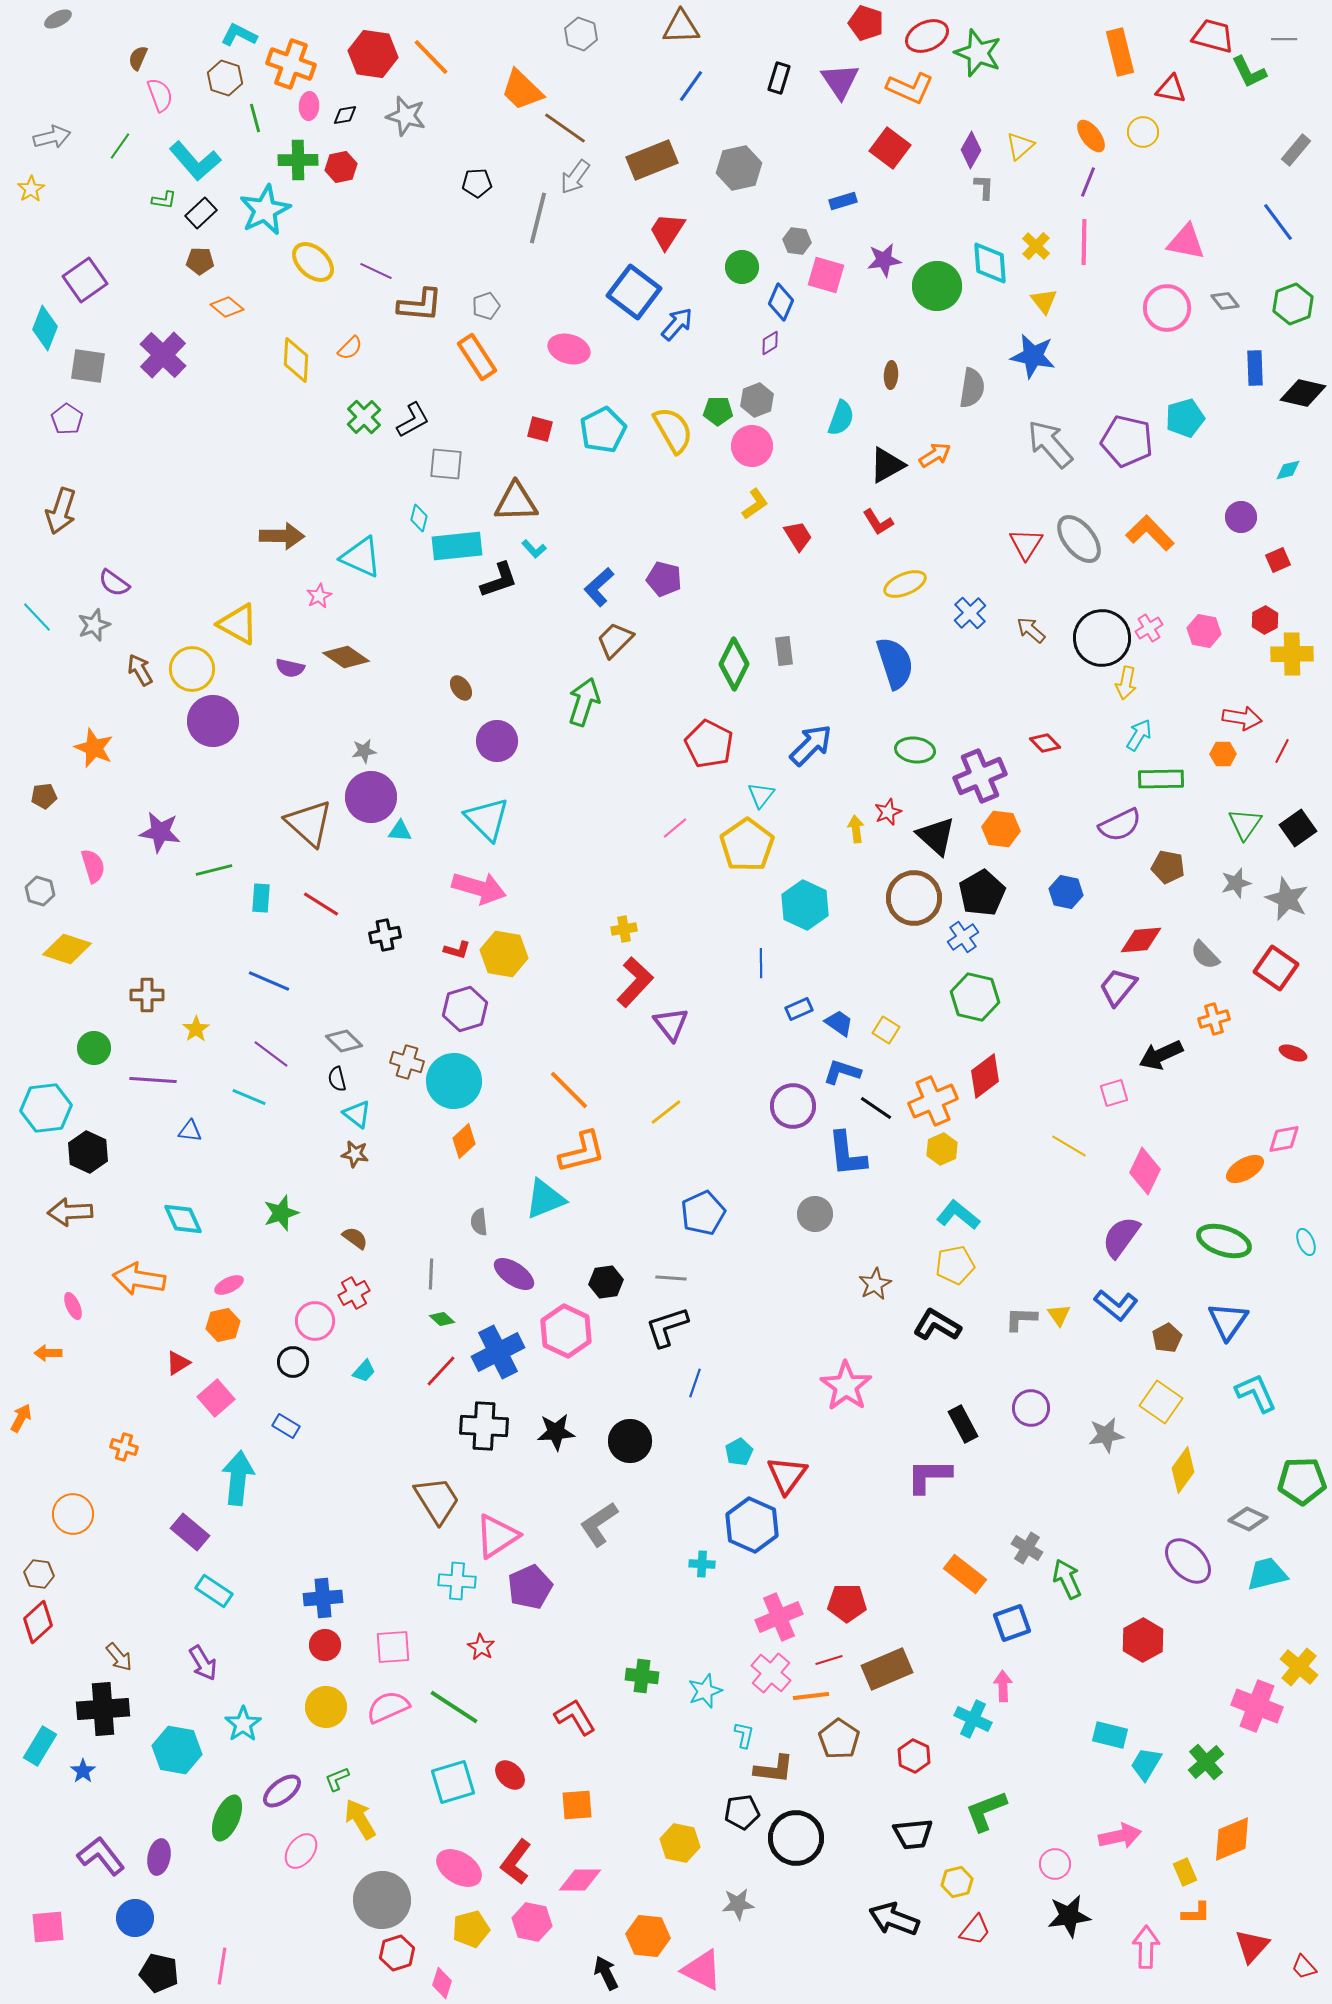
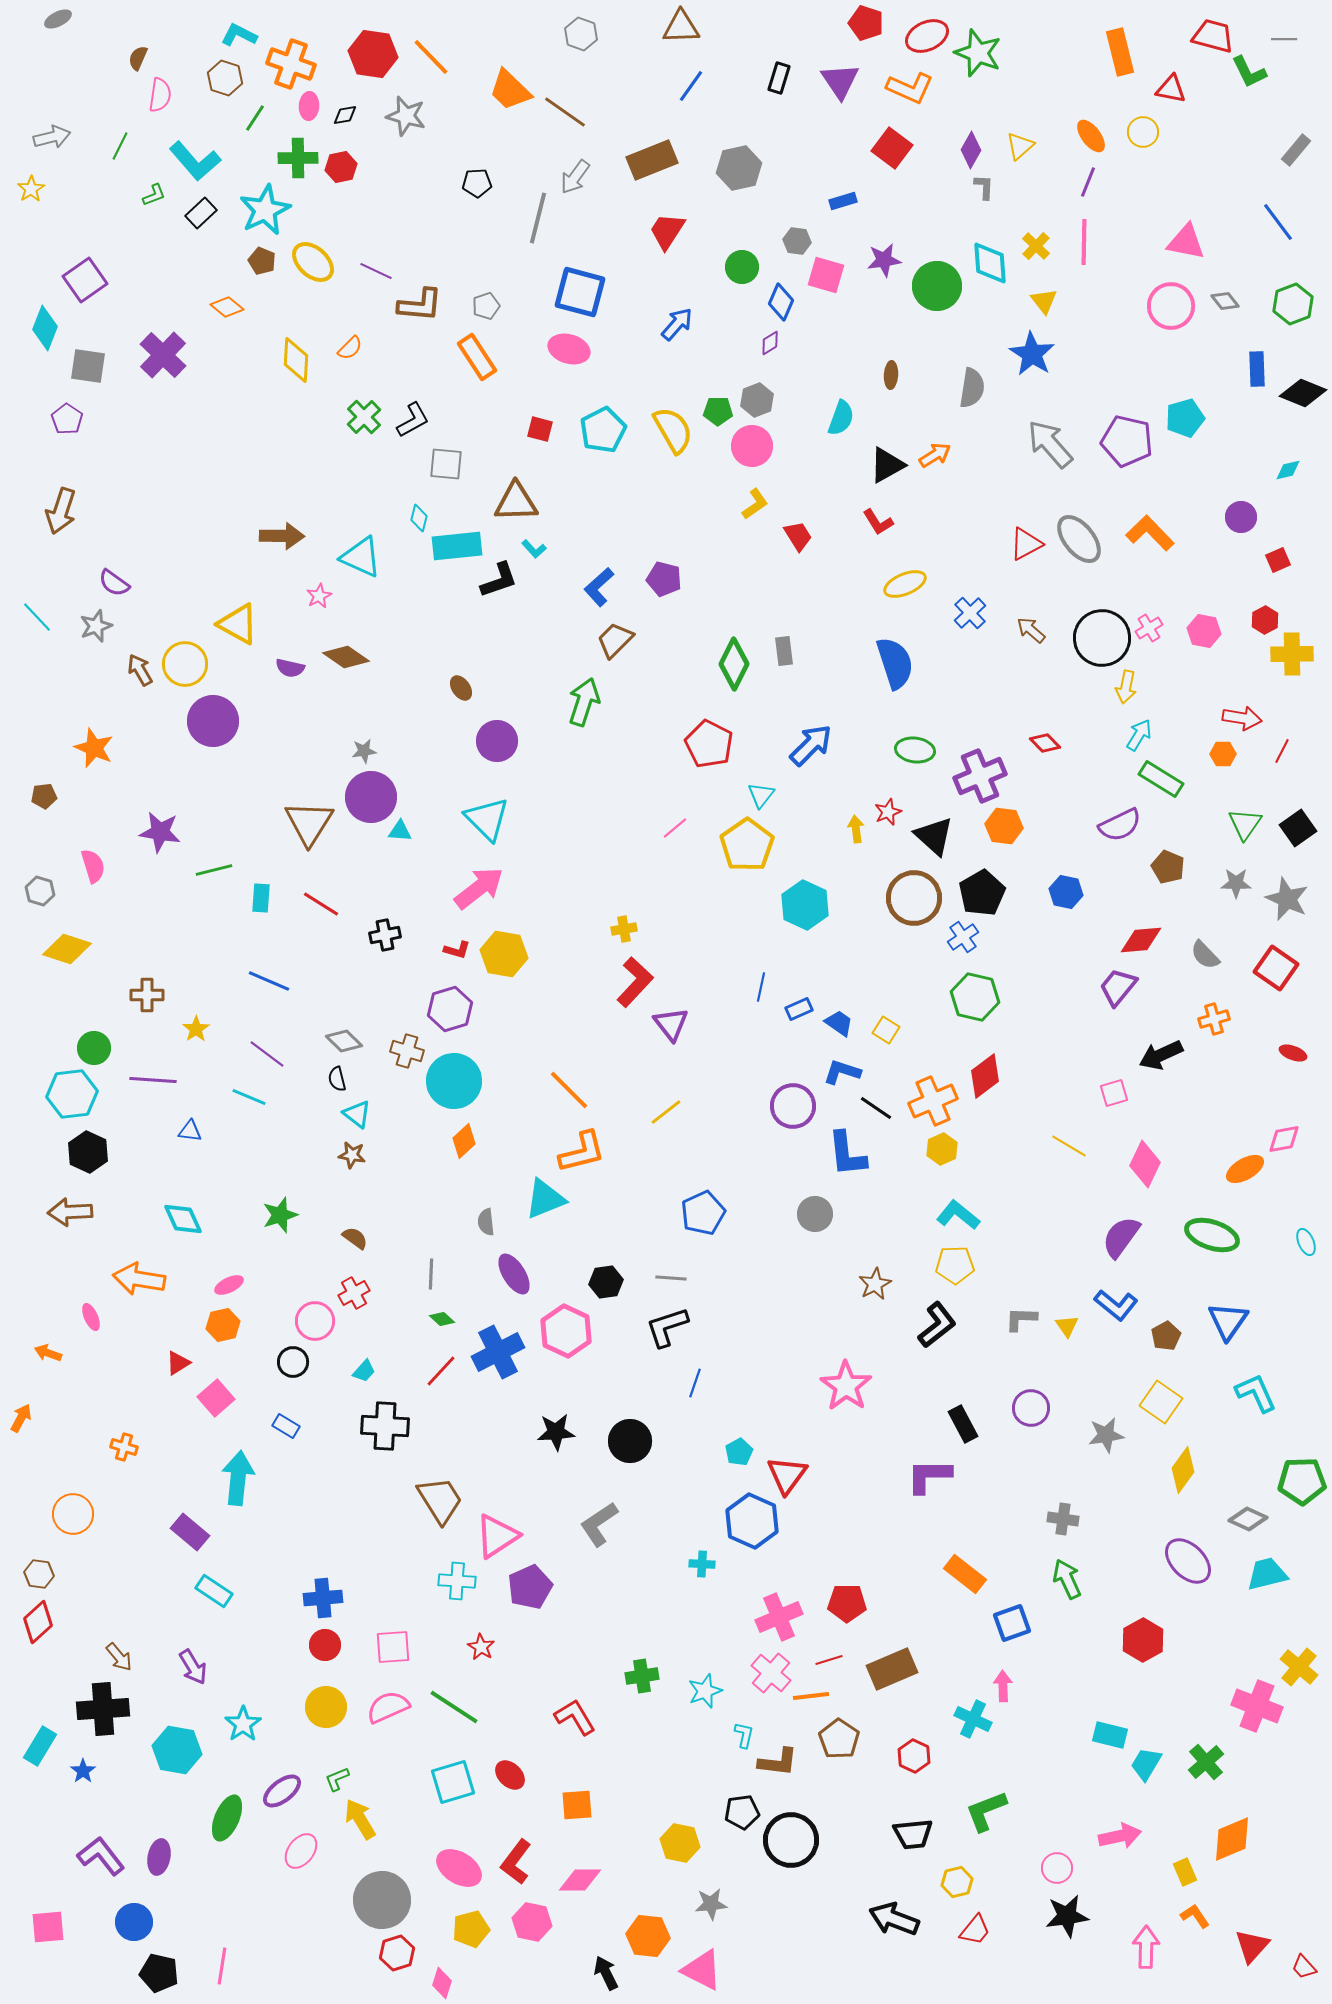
orange trapezoid at (522, 90): moved 12 px left
pink semicircle at (160, 95): rotated 28 degrees clockwise
green line at (255, 118): rotated 48 degrees clockwise
brown line at (565, 128): moved 16 px up
green line at (120, 146): rotated 8 degrees counterclockwise
red square at (890, 148): moved 2 px right
green cross at (298, 160): moved 2 px up
green L-shape at (164, 200): moved 10 px left, 5 px up; rotated 30 degrees counterclockwise
brown pentagon at (200, 261): moved 62 px right; rotated 20 degrees clockwise
blue square at (634, 292): moved 54 px left; rotated 22 degrees counterclockwise
pink circle at (1167, 308): moved 4 px right, 2 px up
blue star at (1033, 356): moved 1 px left, 2 px up; rotated 21 degrees clockwise
blue rectangle at (1255, 368): moved 2 px right, 1 px down
black diamond at (1303, 393): rotated 9 degrees clockwise
red triangle at (1026, 544): rotated 30 degrees clockwise
gray star at (94, 625): moved 2 px right, 1 px down
yellow circle at (192, 669): moved 7 px left, 5 px up
yellow arrow at (1126, 683): moved 4 px down
green rectangle at (1161, 779): rotated 33 degrees clockwise
brown triangle at (309, 823): rotated 20 degrees clockwise
orange hexagon at (1001, 829): moved 3 px right, 3 px up
black triangle at (936, 836): moved 2 px left
brown pentagon at (1168, 867): rotated 12 degrees clockwise
gray star at (1236, 883): rotated 16 degrees clockwise
pink arrow at (479, 888): rotated 54 degrees counterclockwise
blue line at (761, 963): moved 24 px down; rotated 12 degrees clockwise
purple hexagon at (465, 1009): moved 15 px left
purple line at (271, 1054): moved 4 px left
brown cross at (407, 1062): moved 11 px up
cyan hexagon at (46, 1108): moved 26 px right, 14 px up
brown star at (355, 1154): moved 3 px left, 1 px down
pink diamond at (1145, 1171): moved 7 px up
green star at (281, 1213): moved 1 px left, 2 px down
gray semicircle at (479, 1222): moved 7 px right
green ellipse at (1224, 1241): moved 12 px left, 6 px up
yellow pentagon at (955, 1265): rotated 9 degrees clockwise
purple ellipse at (514, 1274): rotated 24 degrees clockwise
pink ellipse at (73, 1306): moved 18 px right, 11 px down
yellow triangle at (1059, 1315): moved 8 px right, 11 px down
black L-shape at (937, 1325): rotated 111 degrees clockwise
brown pentagon at (1167, 1338): moved 1 px left, 2 px up
orange arrow at (48, 1353): rotated 20 degrees clockwise
black cross at (484, 1426): moved 99 px left
brown trapezoid at (437, 1500): moved 3 px right
blue hexagon at (752, 1525): moved 4 px up
gray cross at (1027, 1548): moved 36 px right, 29 px up; rotated 24 degrees counterclockwise
purple arrow at (203, 1663): moved 10 px left, 4 px down
brown rectangle at (887, 1669): moved 5 px right
green cross at (642, 1676): rotated 16 degrees counterclockwise
brown L-shape at (774, 1769): moved 4 px right, 7 px up
black circle at (796, 1838): moved 5 px left, 2 px down
pink circle at (1055, 1864): moved 2 px right, 4 px down
gray star at (738, 1904): moved 27 px left
orange L-shape at (1196, 1913): moved 1 px left, 3 px down; rotated 124 degrees counterclockwise
black star at (1069, 1916): moved 2 px left
blue circle at (135, 1918): moved 1 px left, 4 px down
